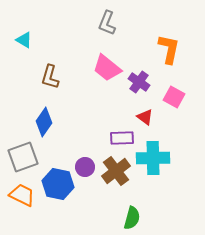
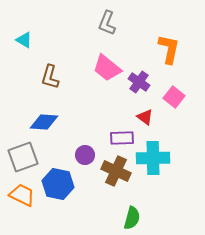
pink square: rotated 10 degrees clockwise
blue diamond: rotated 60 degrees clockwise
purple circle: moved 12 px up
brown cross: rotated 28 degrees counterclockwise
